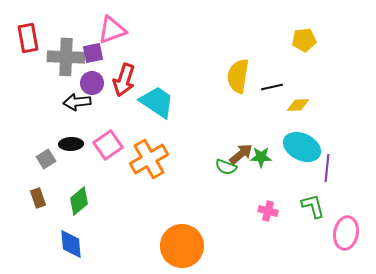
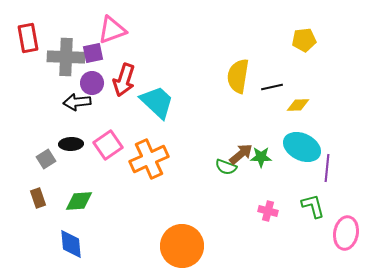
cyan trapezoid: rotated 9 degrees clockwise
orange cross: rotated 6 degrees clockwise
green diamond: rotated 36 degrees clockwise
